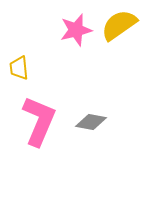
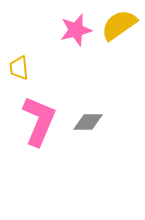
gray diamond: moved 3 px left; rotated 12 degrees counterclockwise
